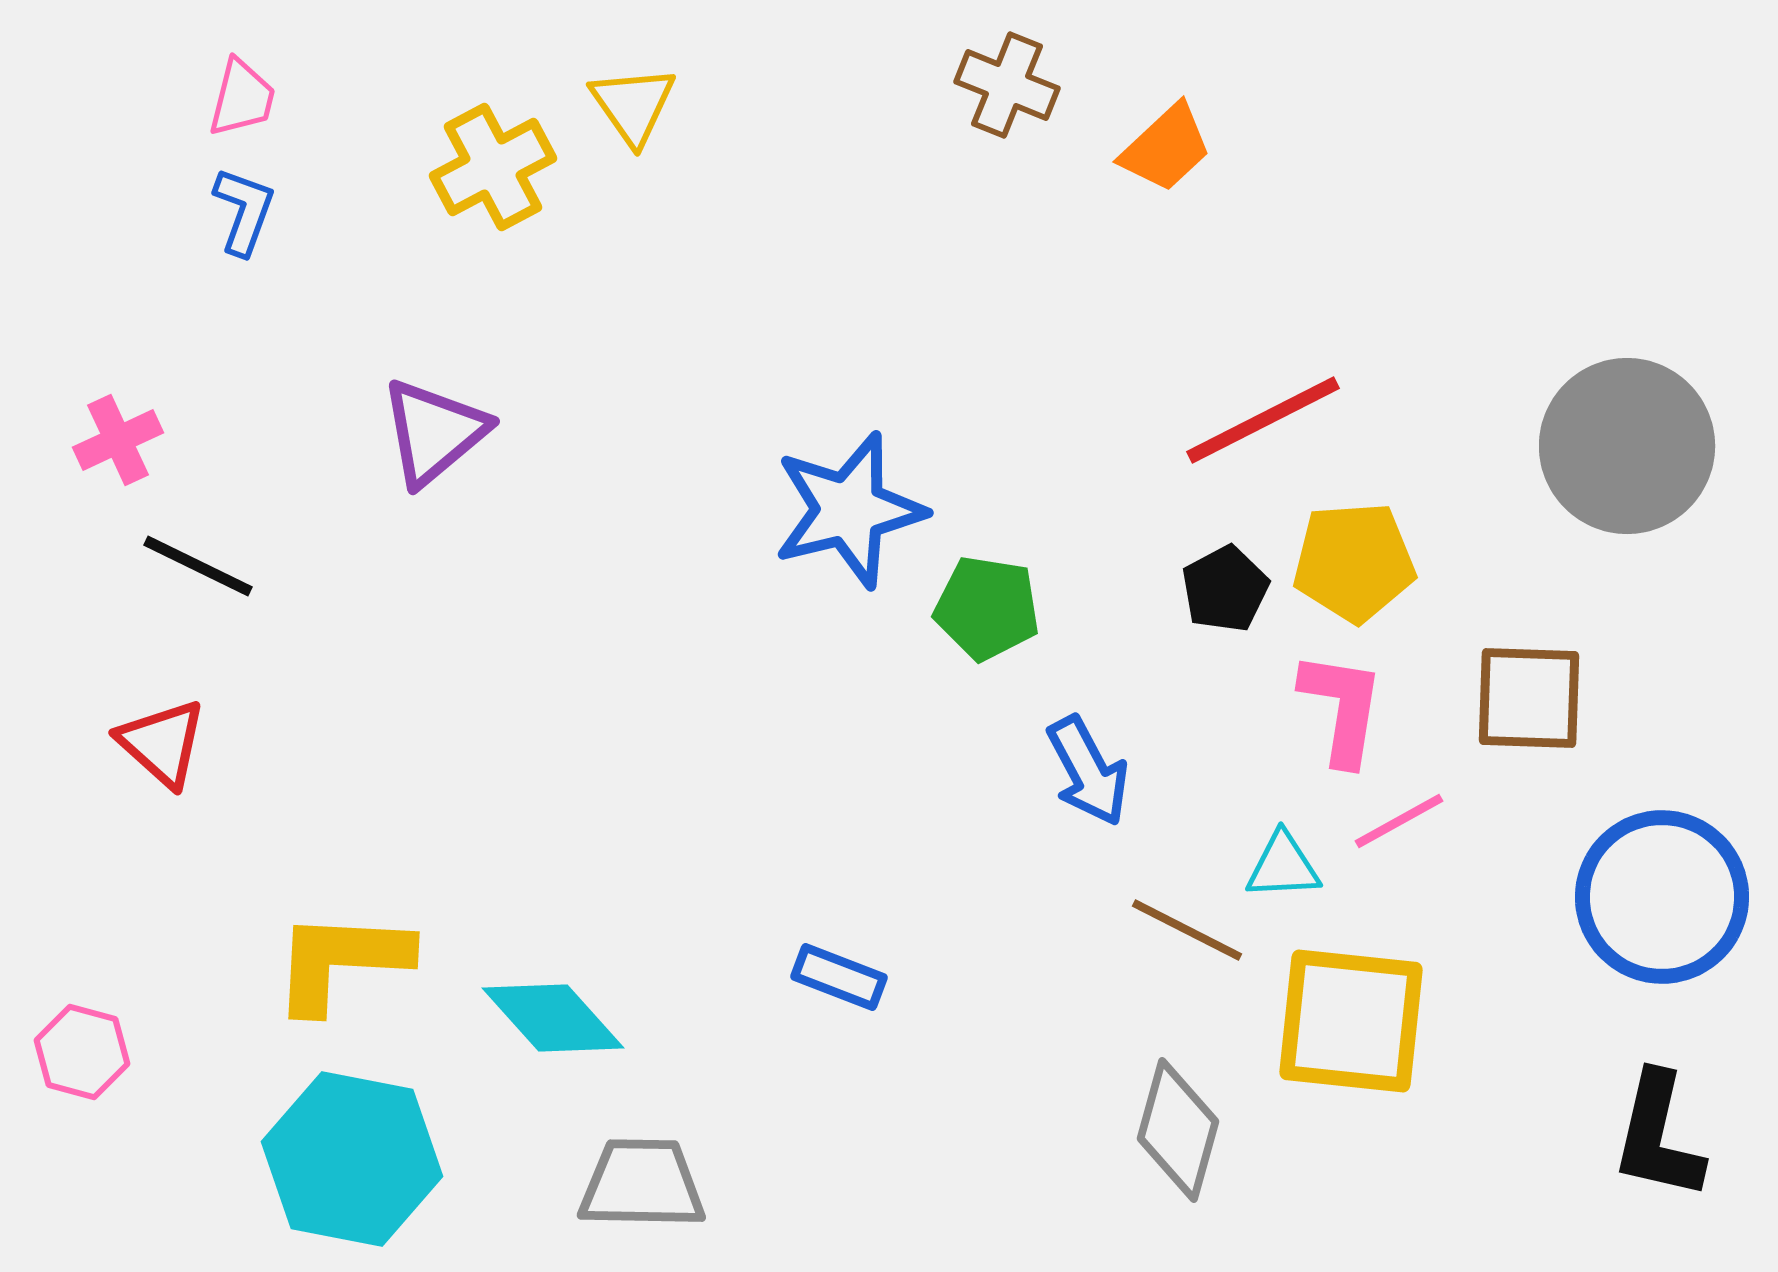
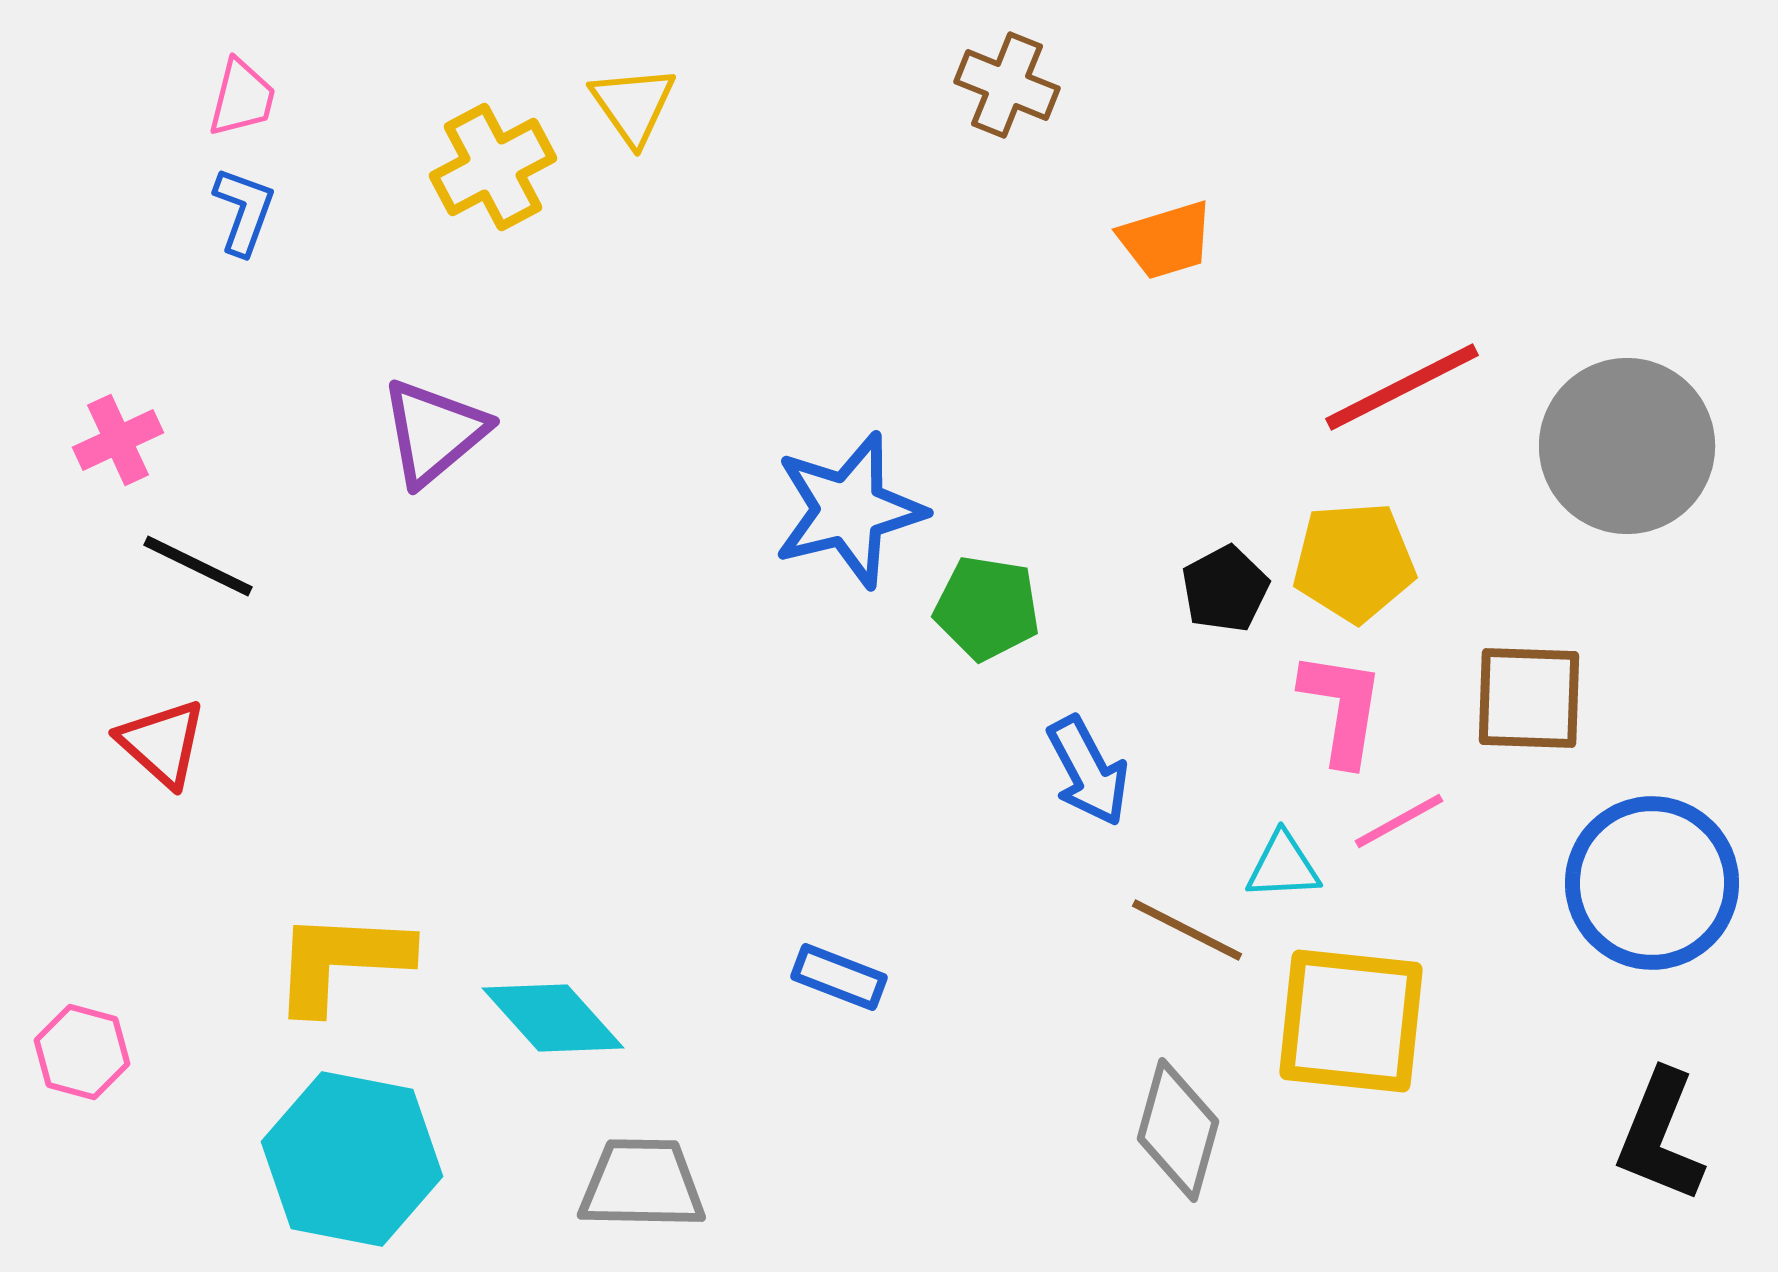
orange trapezoid: moved 92 px down; rotated 26 degrees clockwise
red line: moved 139 px right, 33 px up
blue circle: moved 10 px left, 14 px up
black L-shape: moved 2 px right; rotated 9 degrees clockwise
